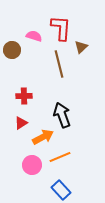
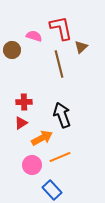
red L-shape: rotated 16 degrees counterclockwise
red cross: moved 6 px down
orange arrow: moved 1 px left, 1 px down
blue rectangle: moved 9 px left
